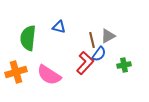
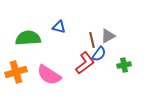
green semicircle: rotated 80 degrees clockwise
red L-shape: rotated 10 degrees clockwise
